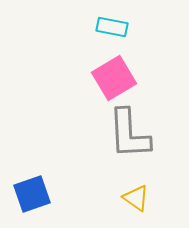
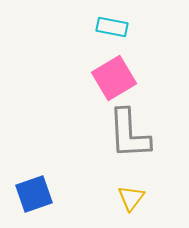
blue square: moved 2 px right
yellow triangle: moved 5 px left; rotated 32 degrees clockwise
